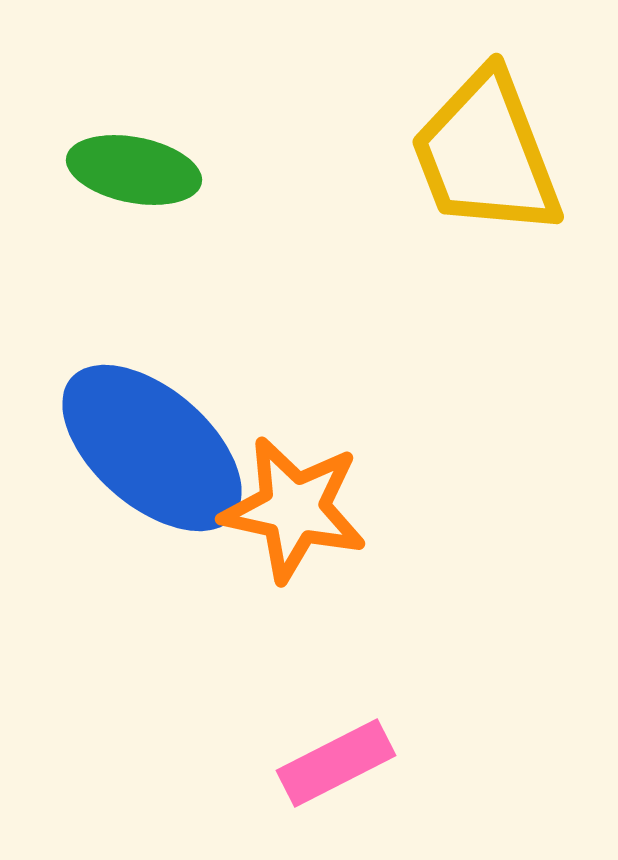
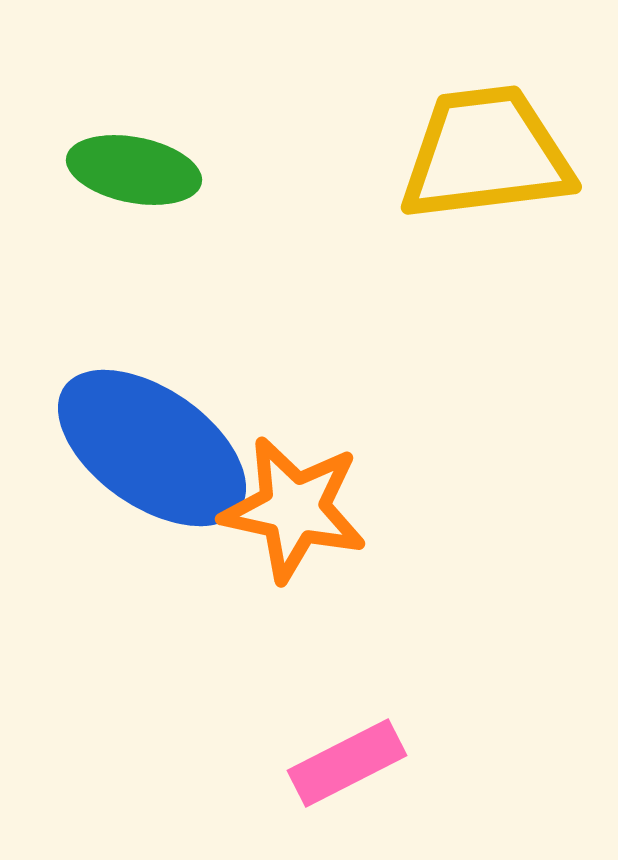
yellow trapezoid: rotated 104 degrees clockwise
blue ellipse: rotated 6 degrees counterclockwise
pink rectangle: moved 11 px right
